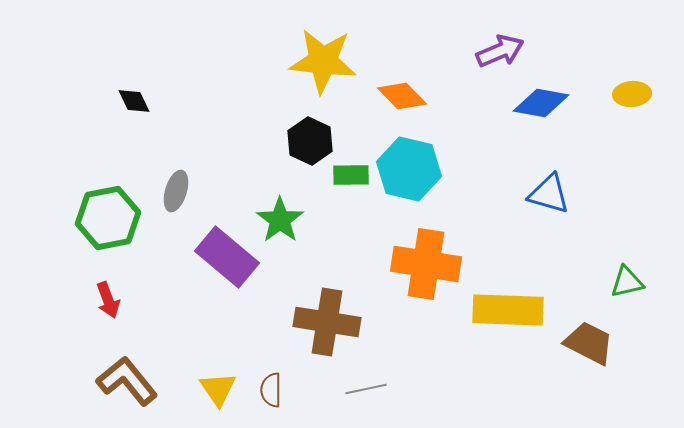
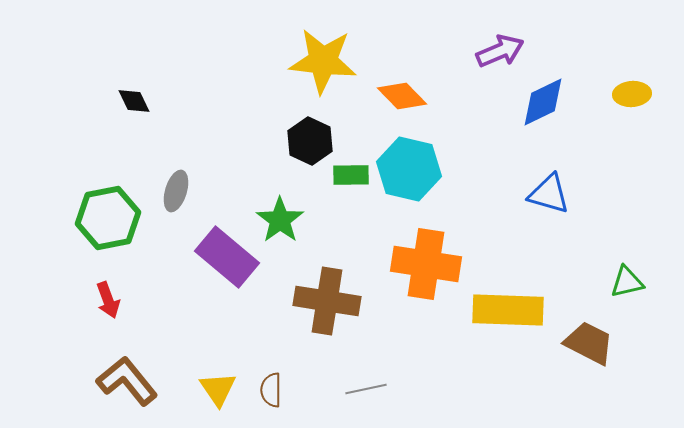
blue diamond: moved 2 px right, 1 px up; rotated 36 degrees counterclockwise
brown cross: moved 21 px up
